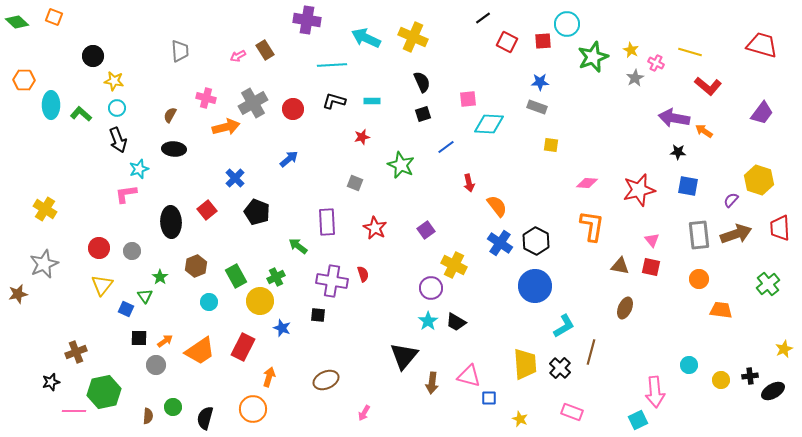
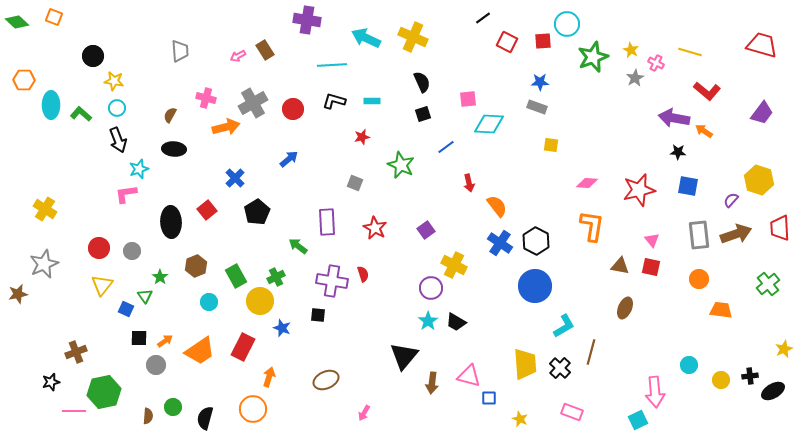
red L-shape at (708, 86): moved 1 px left, 5 px down
black pentagon at (257, 212): rotated 20 degrees clockwise
